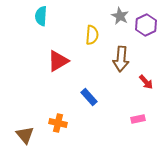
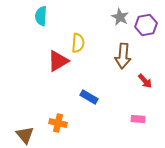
gray star: moved 1 px down
purple hexagon: rotated 15 degrees clockwise
yellow semicircle: moved 14 px left, 8 px down
brown arrow: moved 2 px right, 3 px up
red arrow: moved 1 px left, 1 px up
blue rectangle: rotated 18 degrees counterclockwise
pink rectangle: rotated 16 degrees clockwise
